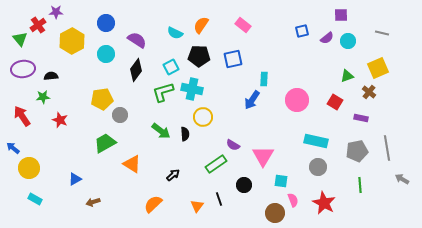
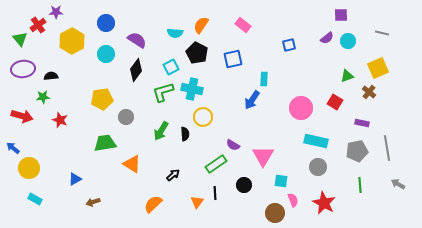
blue square at (302, 31): moved 13 px left, 14 px down
cyan semicircle at (175, 33): rotated 21 degrees counterclockwise
black pentagon at (199, 56): moved 2 px left, 3 px up; rotated 25 degrees clockwise
pink circle at (297, 100): moved 4 px right, 8 px down
gray circle at (120, 115): moved 6 px right, 2 px down
red arrow at (22, 116): rotated 140 degrees clockwise
purple rectangle at (361, 118): moved 1 px right, 5 px down
green arrow at (161, 131): rotated 84 degrees clockwise
green trapezoid at (105, 143): rotated 20 degrees clockwise
gray arrow at (402, 179): moved 4 px left, 5 px down
black line at (219, 199): moved 4 px left, 6 px up; rotated 16 degrees clockwise
orange triangle at (197, 206): moved 4 px up
